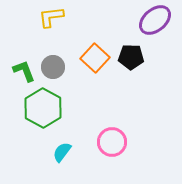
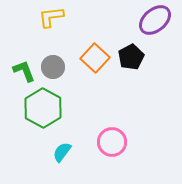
black pentagon: rotated 30 degrees counterclockwise
